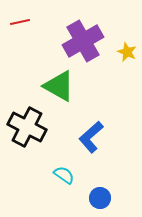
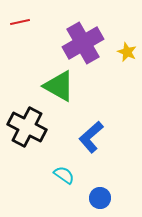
purple cross: moved 2 px down
